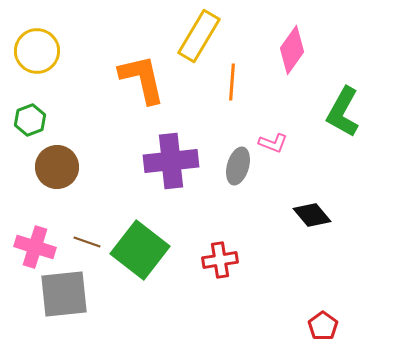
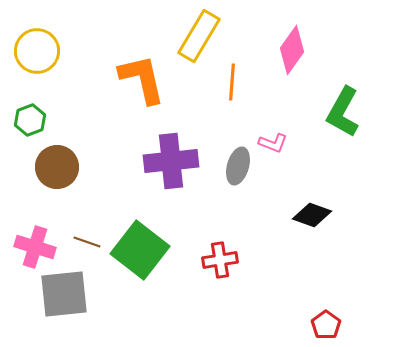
black diamond: rotated 30 degrees counterclockwise
red pentagon: moved 3 px right, 1 px up
